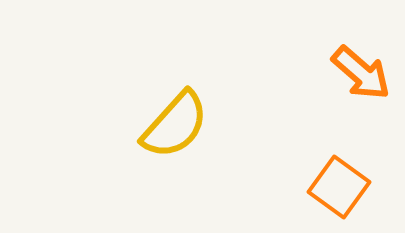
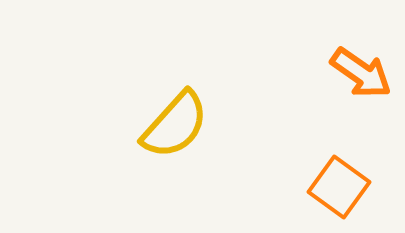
orange arrow: rotated 6 degrees counterclockwise
